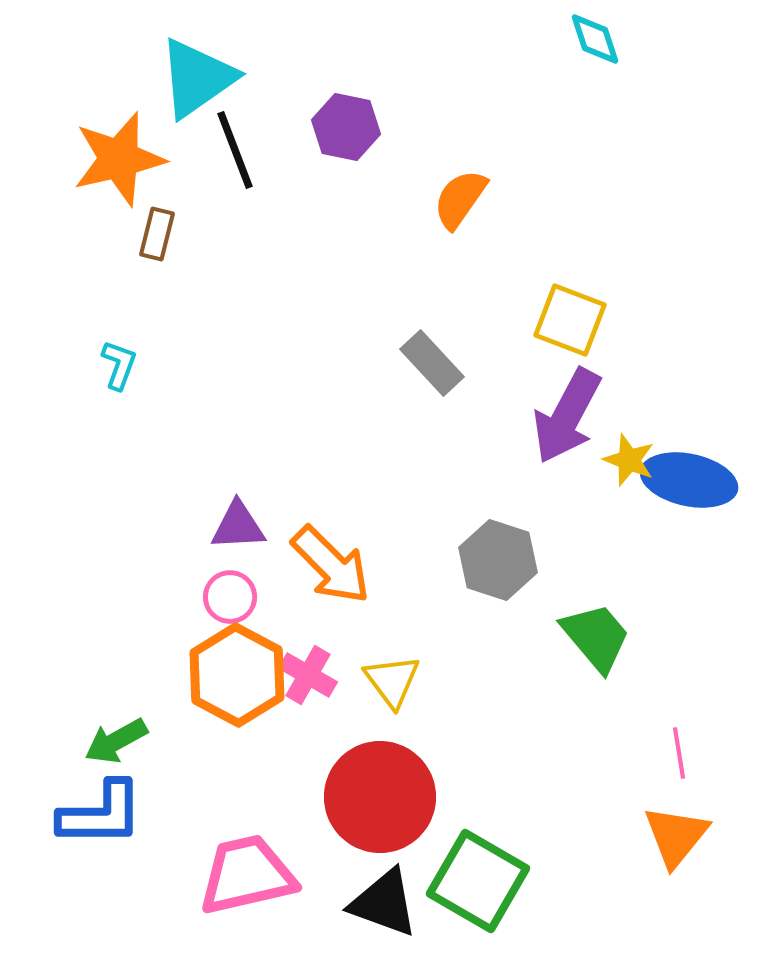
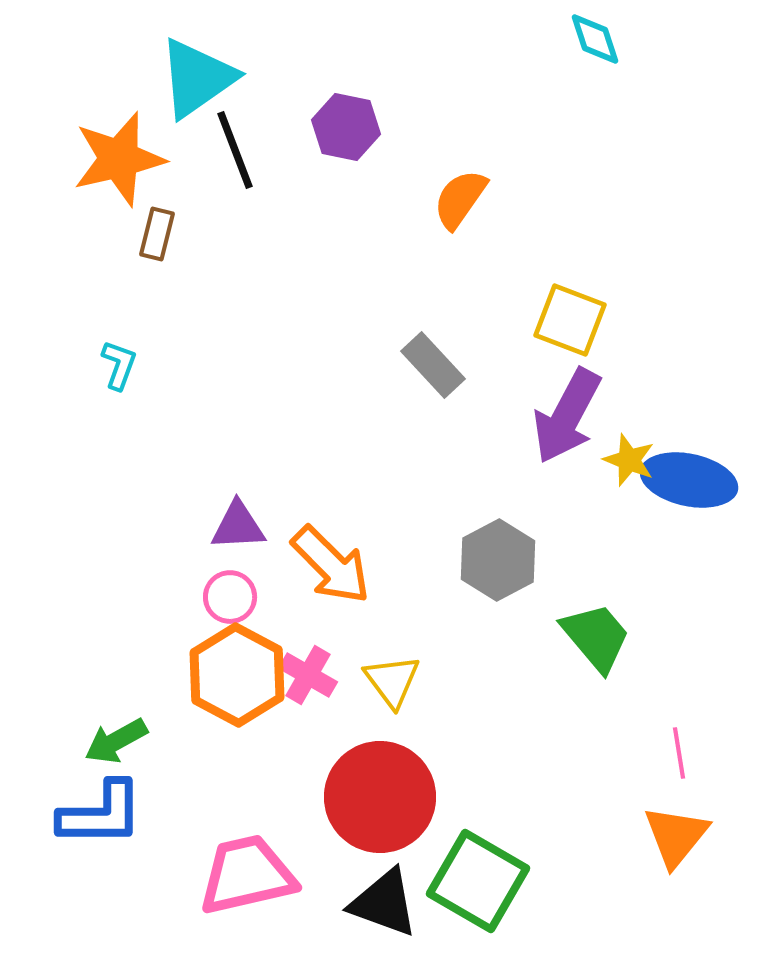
gray rectangle: moved 1 px right, 2 px down
gray hexagon: rotated 14 degrees clockwise
